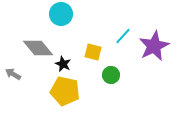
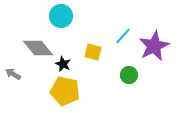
cyan circle: moved 2 px down
green circle: moved 18 px right
